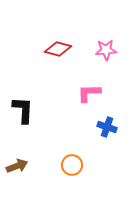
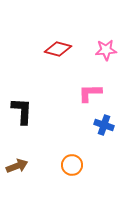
pink L-shape: moved 1 px right
black L-shape: moved 1 px left, 1 px down
blue cross: moved 3 px left, 2 px up
